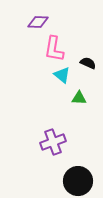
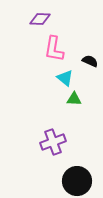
purple diamond: moved 2 px right, 3 px up
black semicircle: moved 2 px right, 2 px up
cyan triangle: moved 3 px right, 3 px down
green triangle: moved 5 px left, 1 px down
black circle: moved 1 px left
